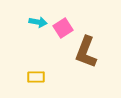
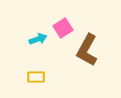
cyan arrow: moved 17 px down; rotated 30 degrees counterclockwise
brown L-shape: moved 1 px right, 2 px up; rotated 8 degrees clockwise
